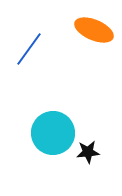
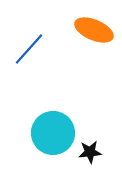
blue line: rotated 6 degrees clockwise
black star: moved 2 px right
